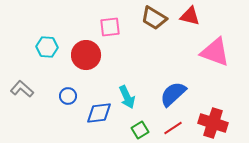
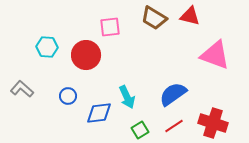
pink triangle: moved 3 px down
blue semicircle: rotated 8 degrees clockwise
red line: moved 1 px right, 2 px up
